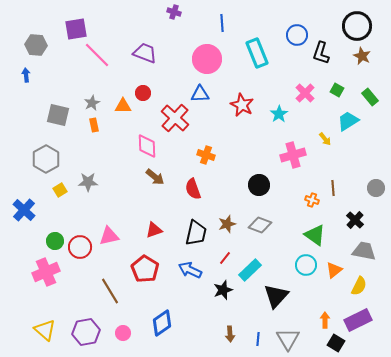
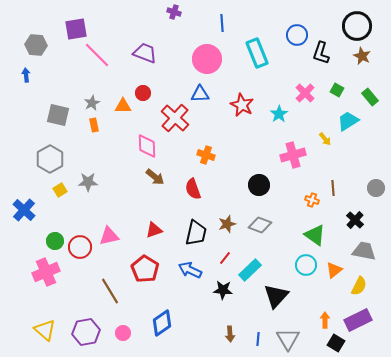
gray hexagon at (46, 159): moved 4 px right
black star at (223, 290): rotated 24 degrees clockwise
